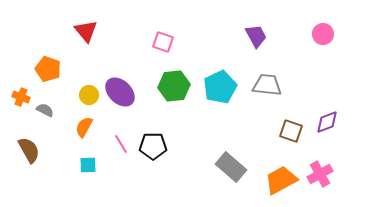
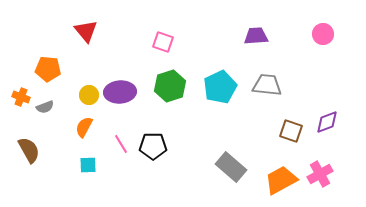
purple trapezoid: rotated 65 degrees counterclockwise
orange pentagon: rotated 15 degrees counterclockwise
green hexagon: moved 4 px left; rotated 12 degrees counterclockwise
purple ellipse: rotated 48 degrees counterclockwise
gray semicircle: moved 3 px up; rotated 132 degrees clockwise
